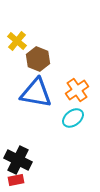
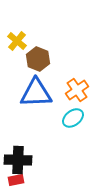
blue triangle: rotated 12 degrees counterclockwise
black cross: rotated 24 degrees counterclockwise
